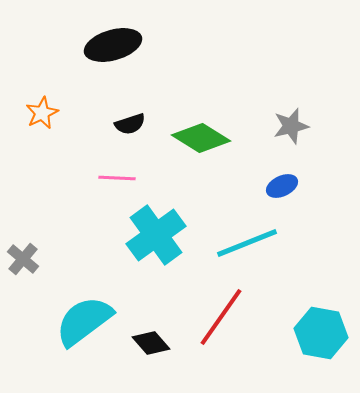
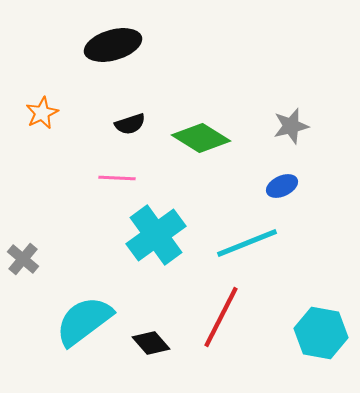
red line: rotated 8 degrees counterclockwise
